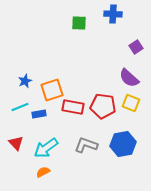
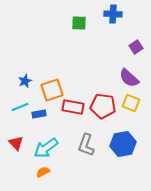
gray L-shape: rotated 90 degrees counterclockwise
